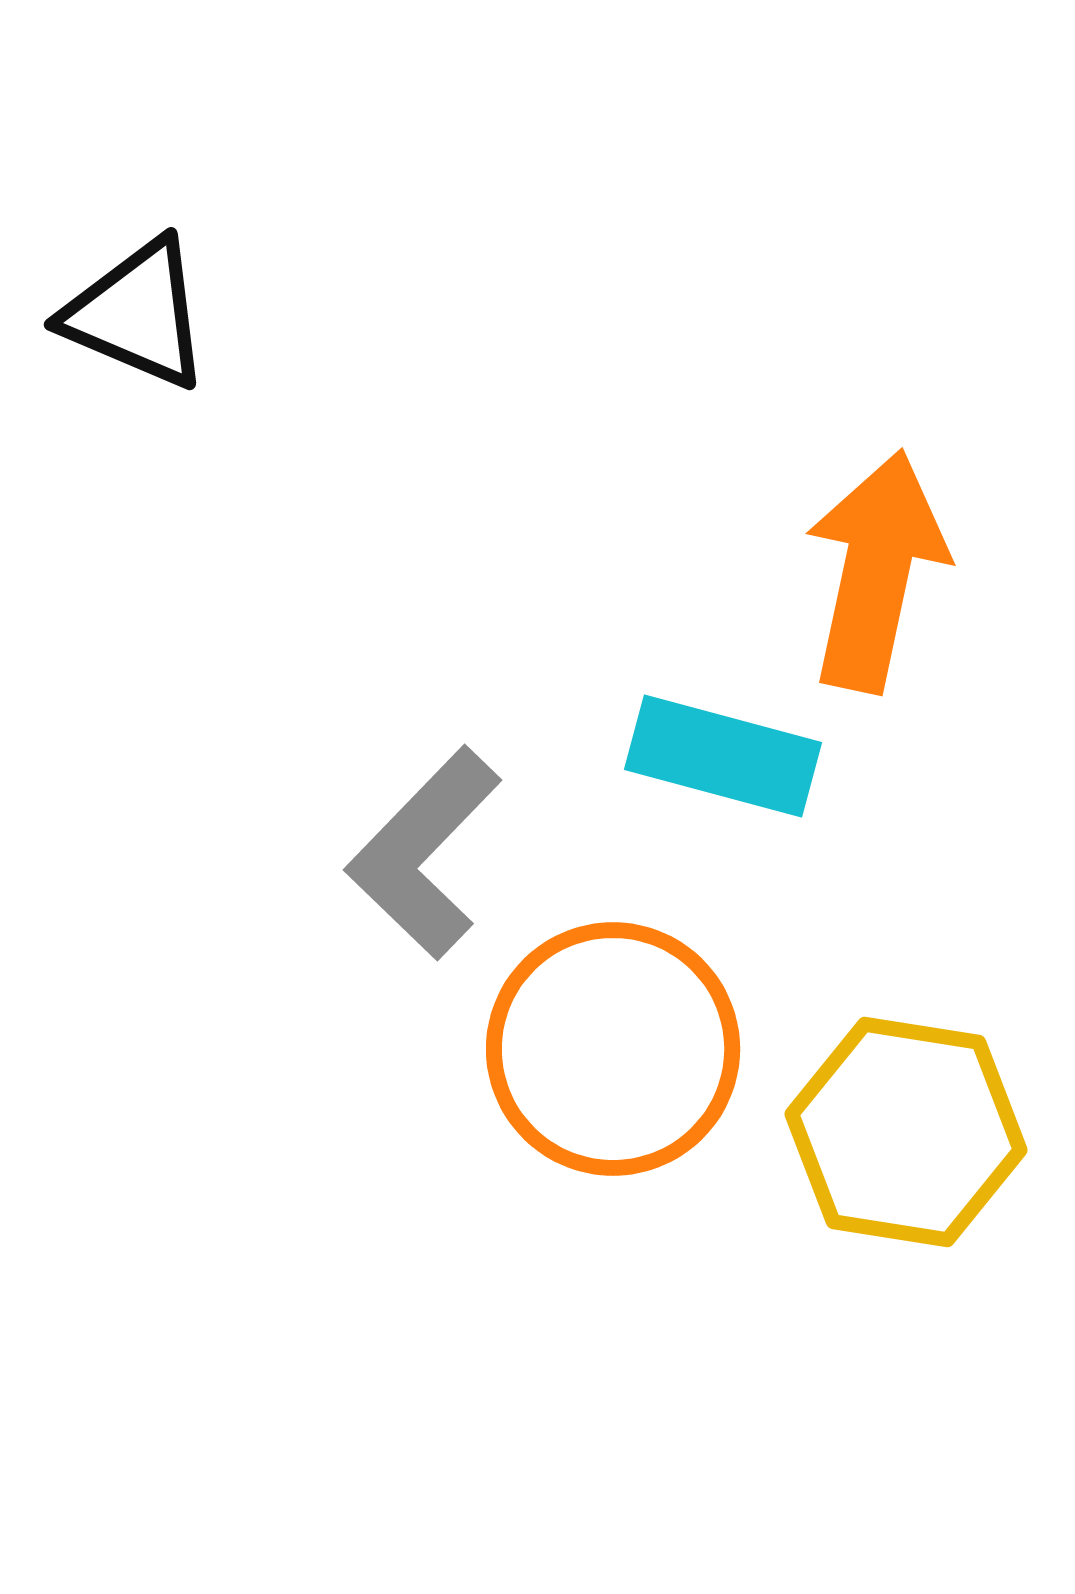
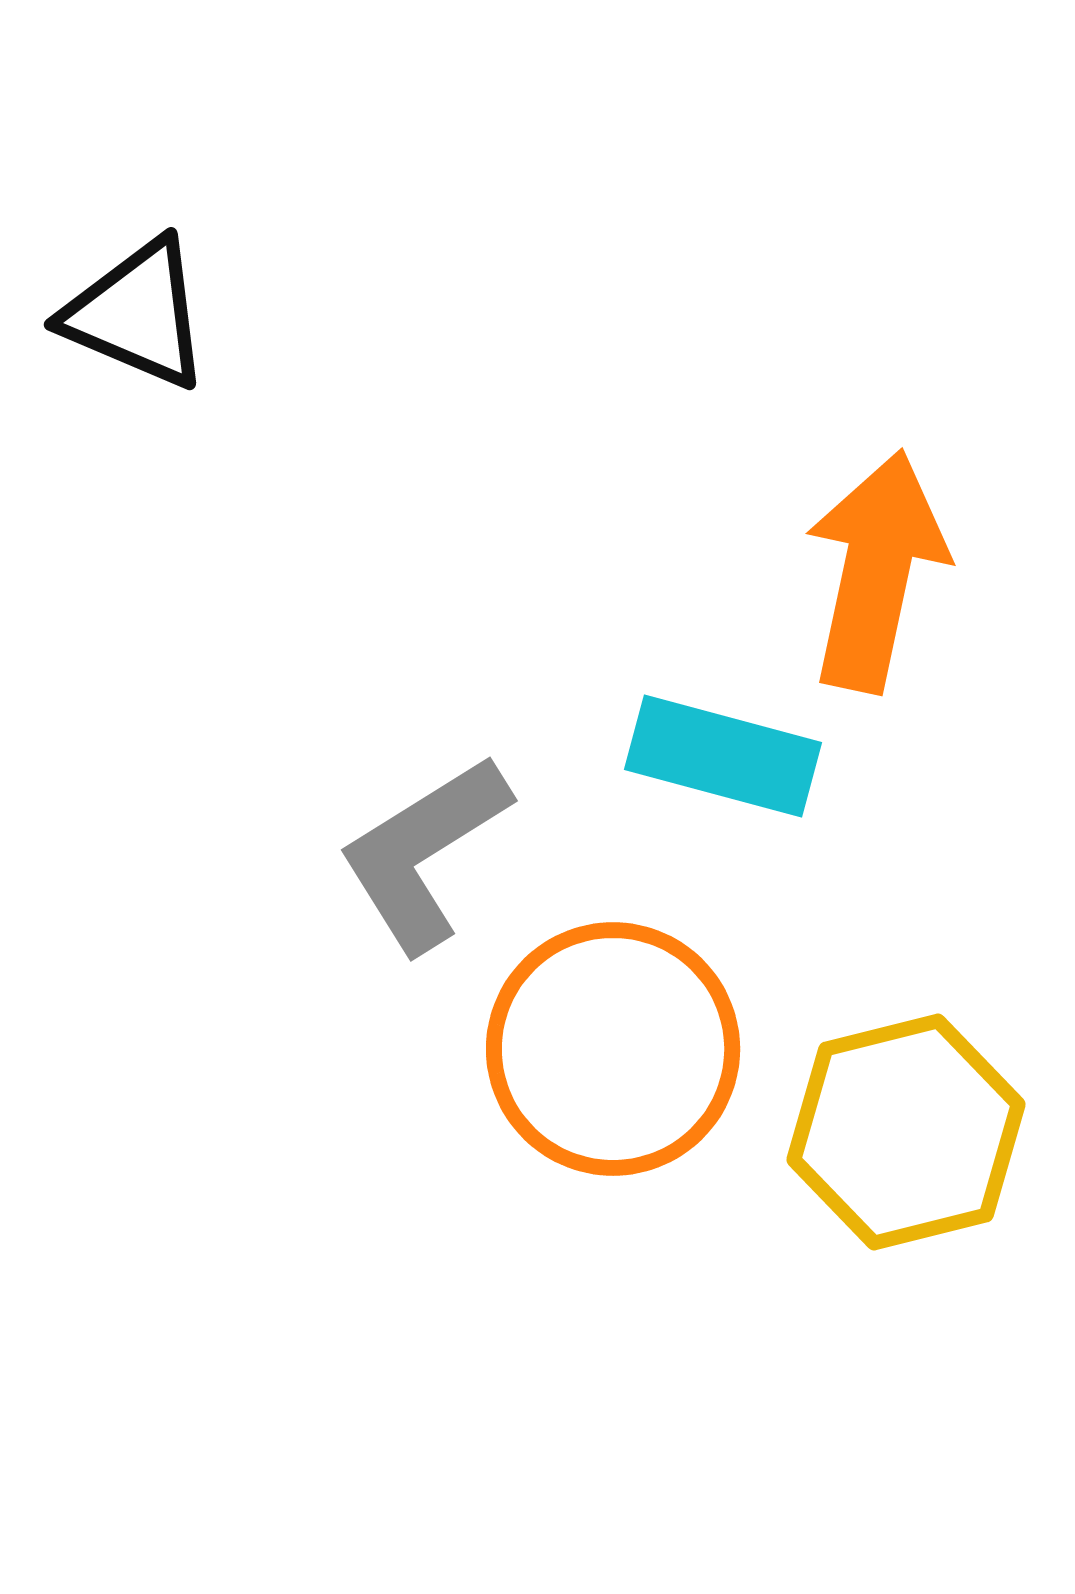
gray L-shape: rotated 14 degrees clockwise
yellow hexagon: rotated 23 degrees counterclockwise
